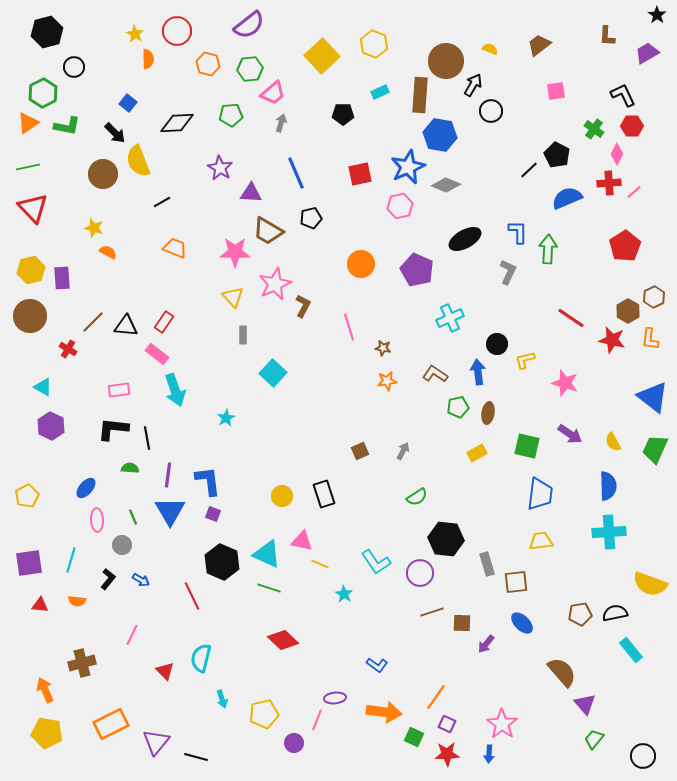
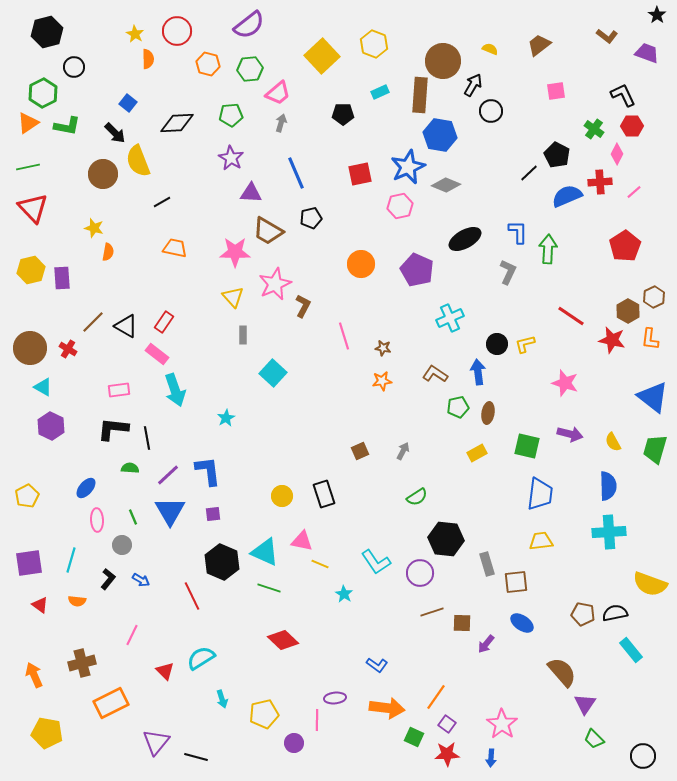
brown L-shape at (607, 36): rotated 55 degrees counterclockwise
purple trapezoid at (647, 53): rotated 50 degrees clockwise
brown circle at (446, 61): moved 3 px left
pink trapezoid at (273, 93): moved 5 px right
purple star at (220, 168): moved 11 px right, 10 px up
black line at (529, 170): moved 3 px down
red cross at (609, 183): moved 9 px left, 1 px up
blue semicircle at (567, 198): moved 2 px up
orange trapezoid at (175, 248): rotated 10 degrees counterclockwise
orange semicircle at (108, 252): rotated 72 degrees clockwise
brown circle at (30, 316): moved 32 px down
red line at (571, 318): moved 2 px up
black triangle at (126, 326): rotated 25 degrees clockwise
pink line at (349, 327): moved 5 px left, 9 px down
yellow L-shape at (525, 360): moved 16 px up
orange star at (387, 381): moved 5 px left
purple arrow at (570, 434): rotated 20 degrees counterclockwise
green trapezoid at (655, 449): rotated 8 degrees counterclockwise
purple line at (168, 475): rotated 40 degrees clockwise
blue L-shape at (208, 481): moved 10 px up
purple square at (213, 514): rotated 28 degrees counterclockwise
cyan triangle at (267, 554): moved 2 px left, 2 px up
red triangle at (40, 605): rotated 30 degrees clockwise
brown pentagon at (580, 614): moved 3 px right; rotated 20 degrees clockwise
blue ellipse at (522, 623): rotated 10 degrees counterclockwise
cyan semicircle at (201, 658): rotated 44 degrees clockwise
orange arrow at (45, 690): moved 11 px left, 15 px up
purple triangle at (585, 704): rotated 15 degrees clockwise
orange arrow at (384, 712): moved 3 px right, 4 px up
pink line at (317, 720): rotated 20 degrees counterclockwise
orange rectangle at (111, 724): moved 21 px up
purple square at (447, 724): rotated 12 degrees clockwise
green trapezoid at (594, 739): rotated 85 degrees counterclockwise
blue arrow at (489, 754): moved 2 px right, 4 px down
